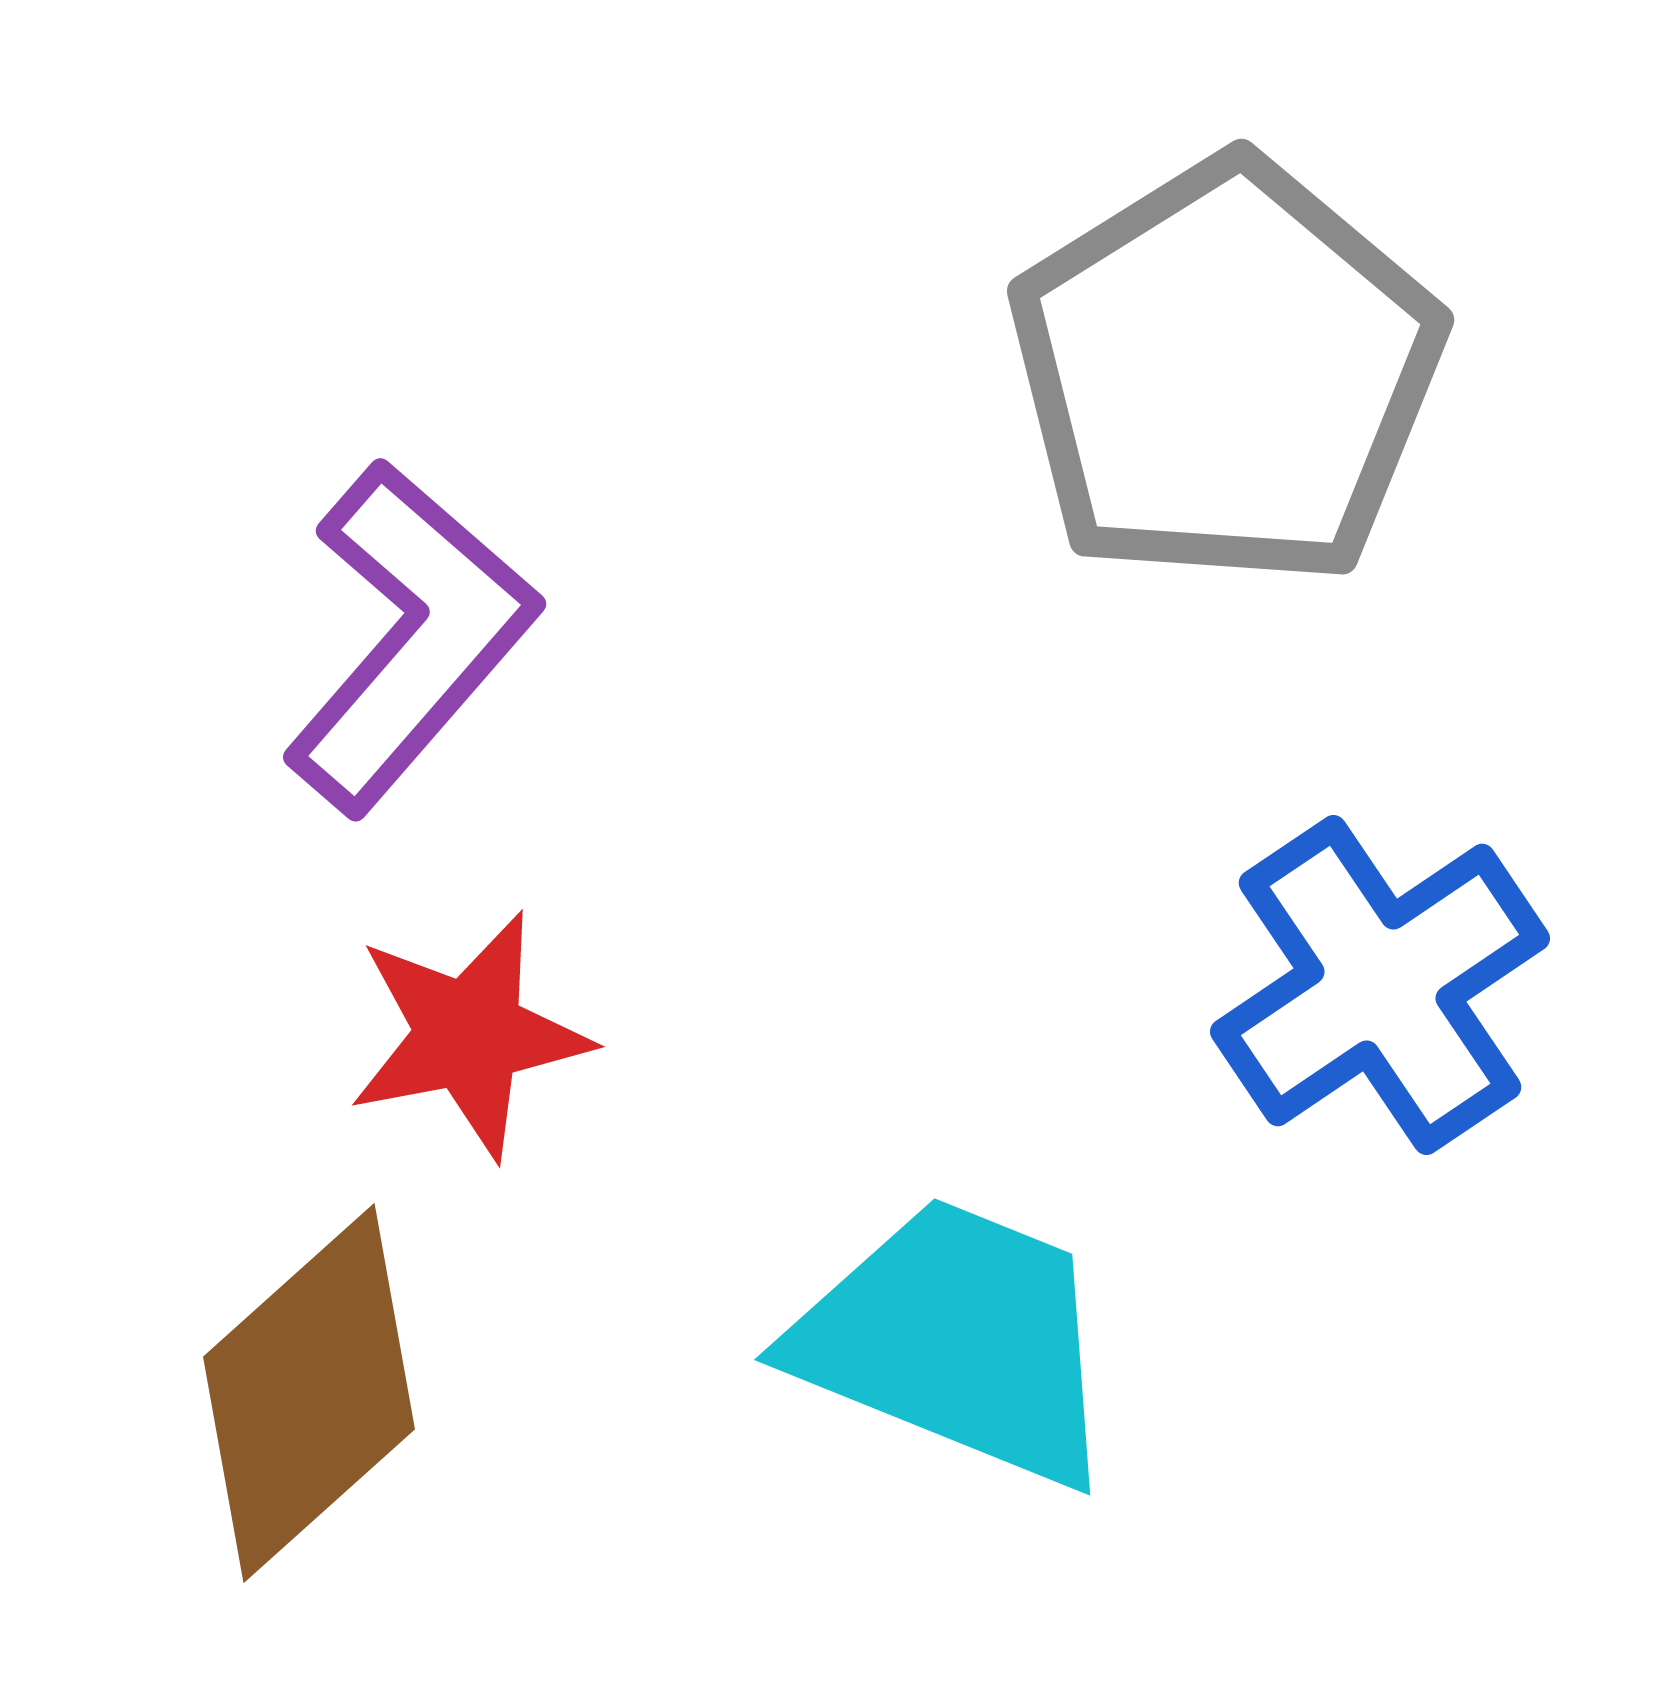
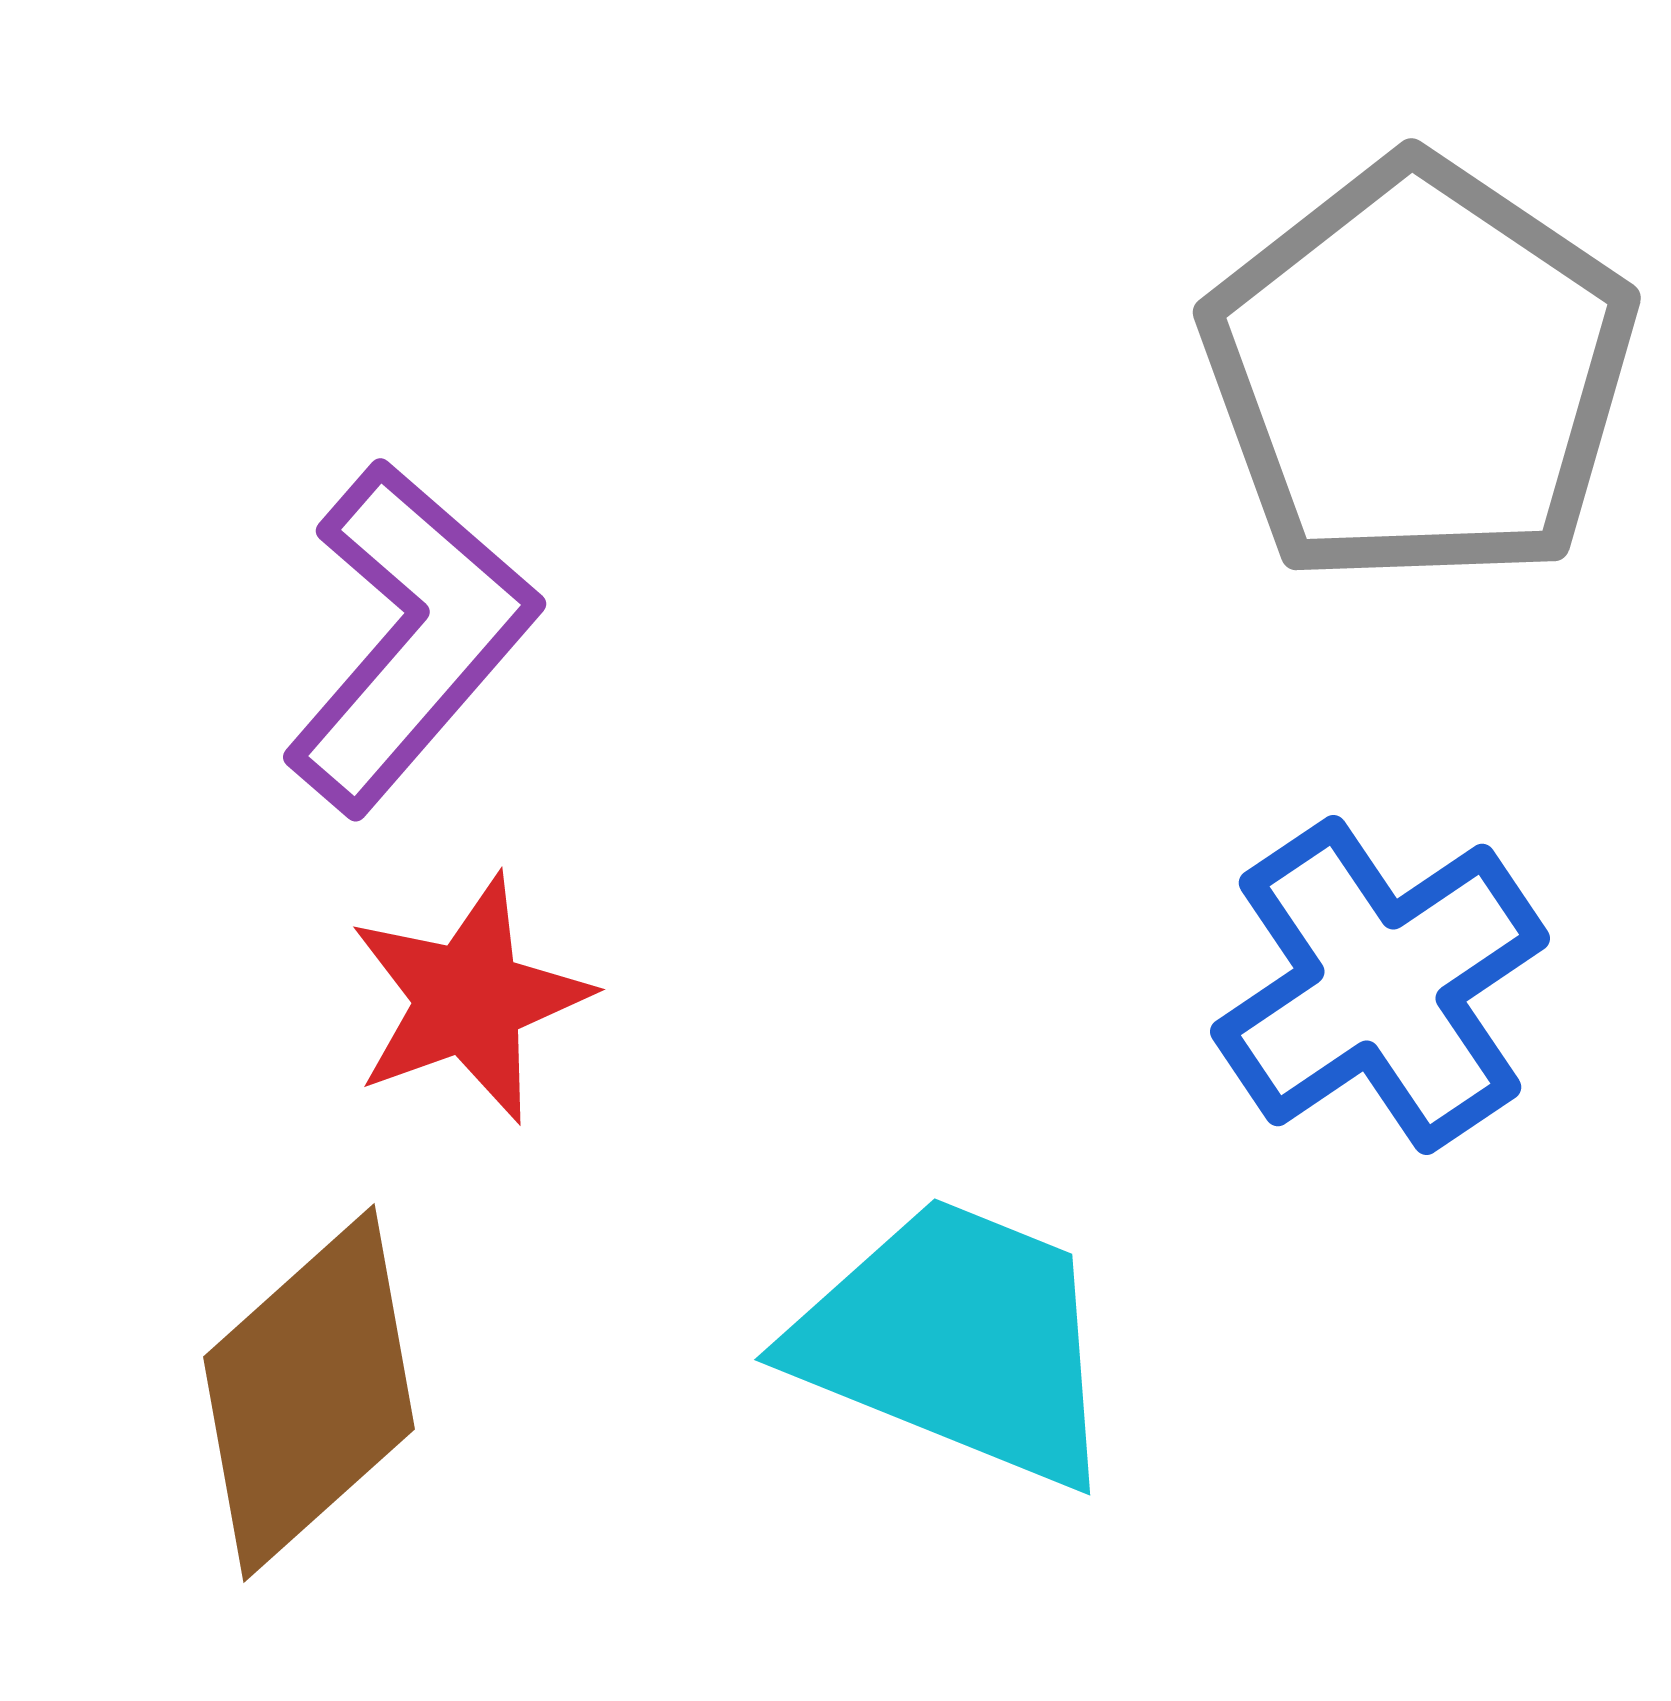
gray pentagon: moved 193 px right; rotated 6 degrees counterclockwise
red star: moved 36 px up; rotated 9 degrees counterclockwise
